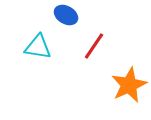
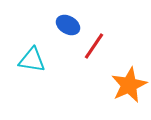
blue ellipse: moved 2 px right, 10 px down
cyan triangle: moved 6 px left, 13 px down
